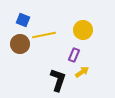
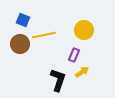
yellow circle: moved 1 px right
